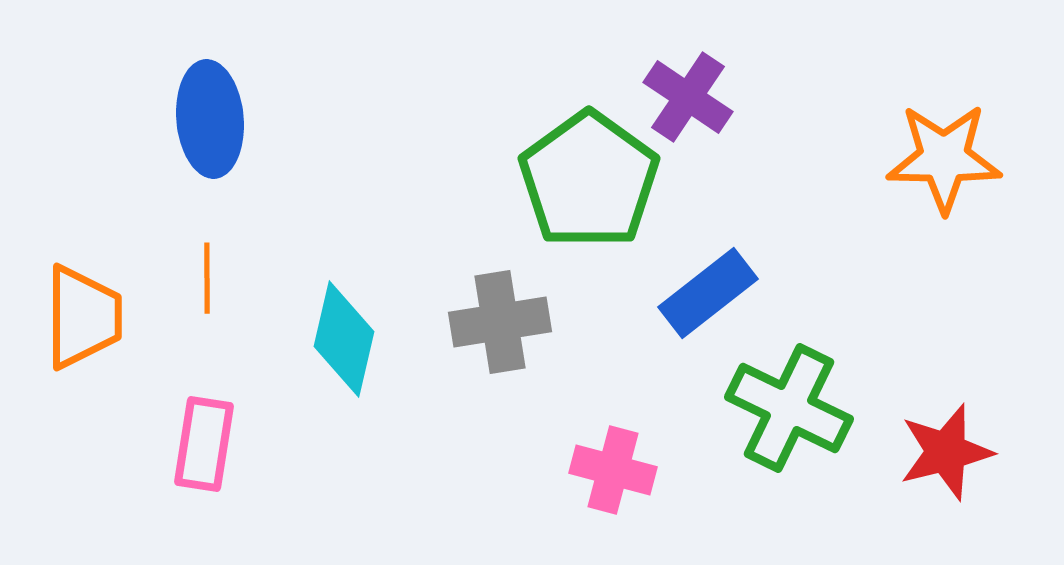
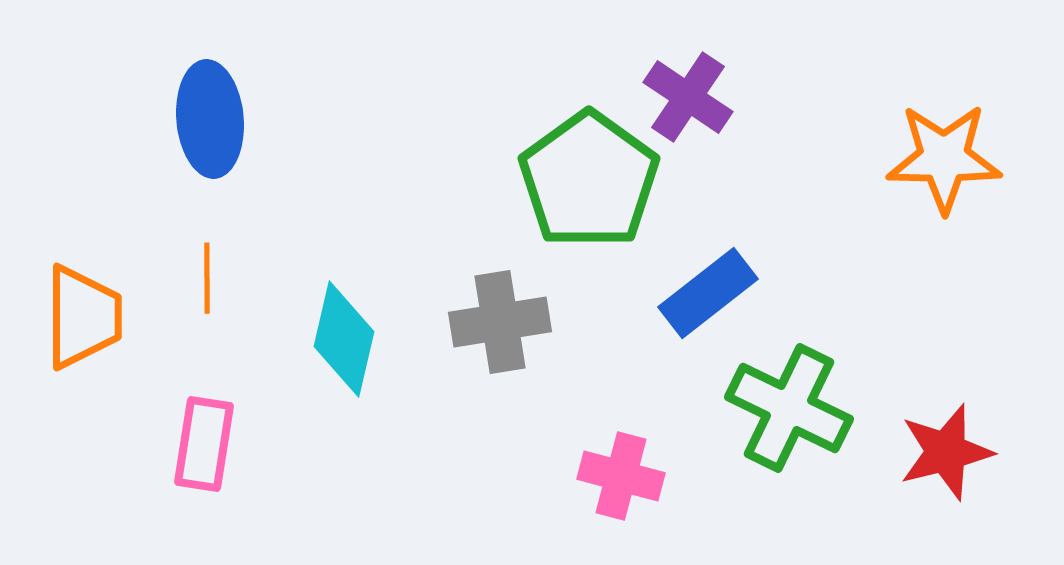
pink cross: moved 8 px right, 6 px down
